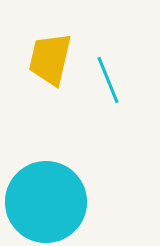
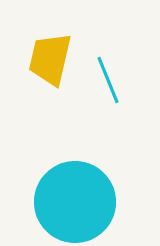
cyan circle: moved 29 px right
